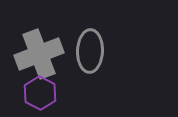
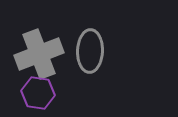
purple hexagon: moved 2 px left; rotated 20 degrees counterclockwise
